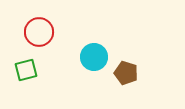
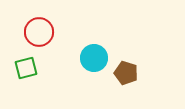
cyan circle: moved 1 px down
green square: moved 2 px up
